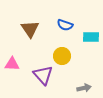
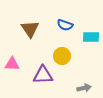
purple triangle: rotated 50 degrees counterclockwise
